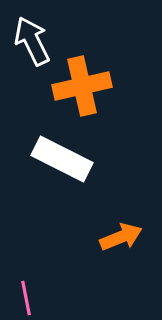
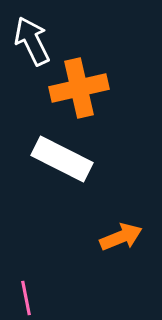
orange cross: moved 3 px left, 2 px down
